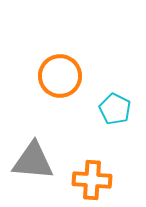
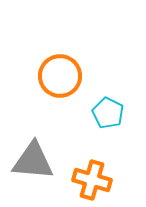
cyan pentagon: moved 7 px left, 4 px down
orange cross: rotated 12 degrees clockwise
